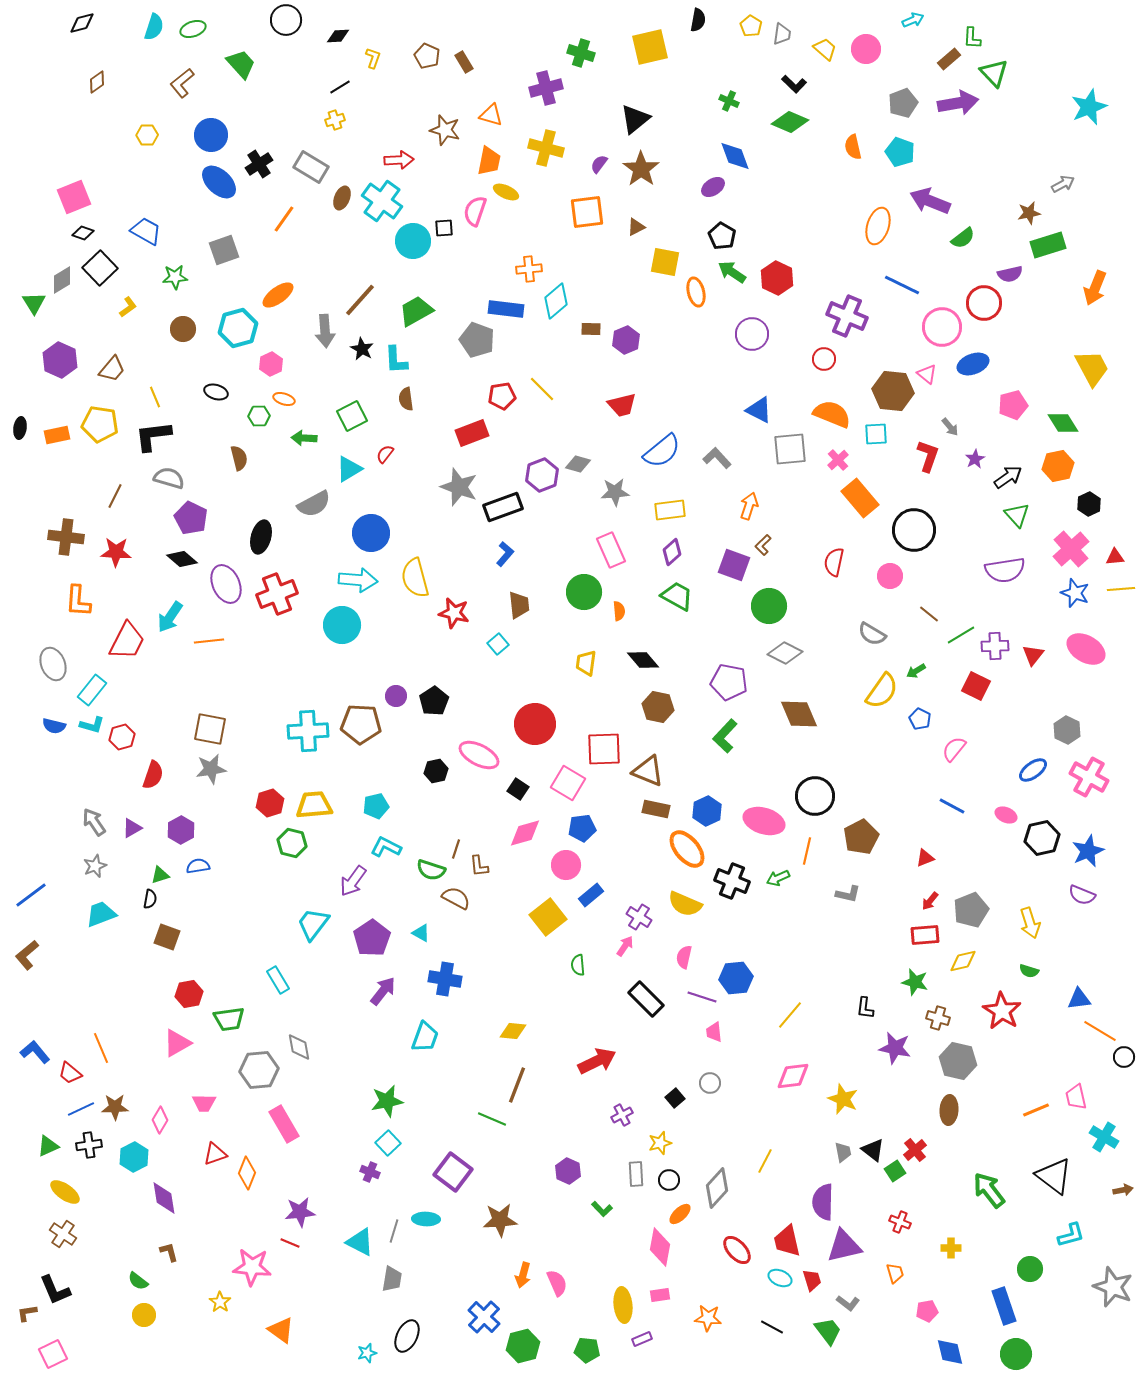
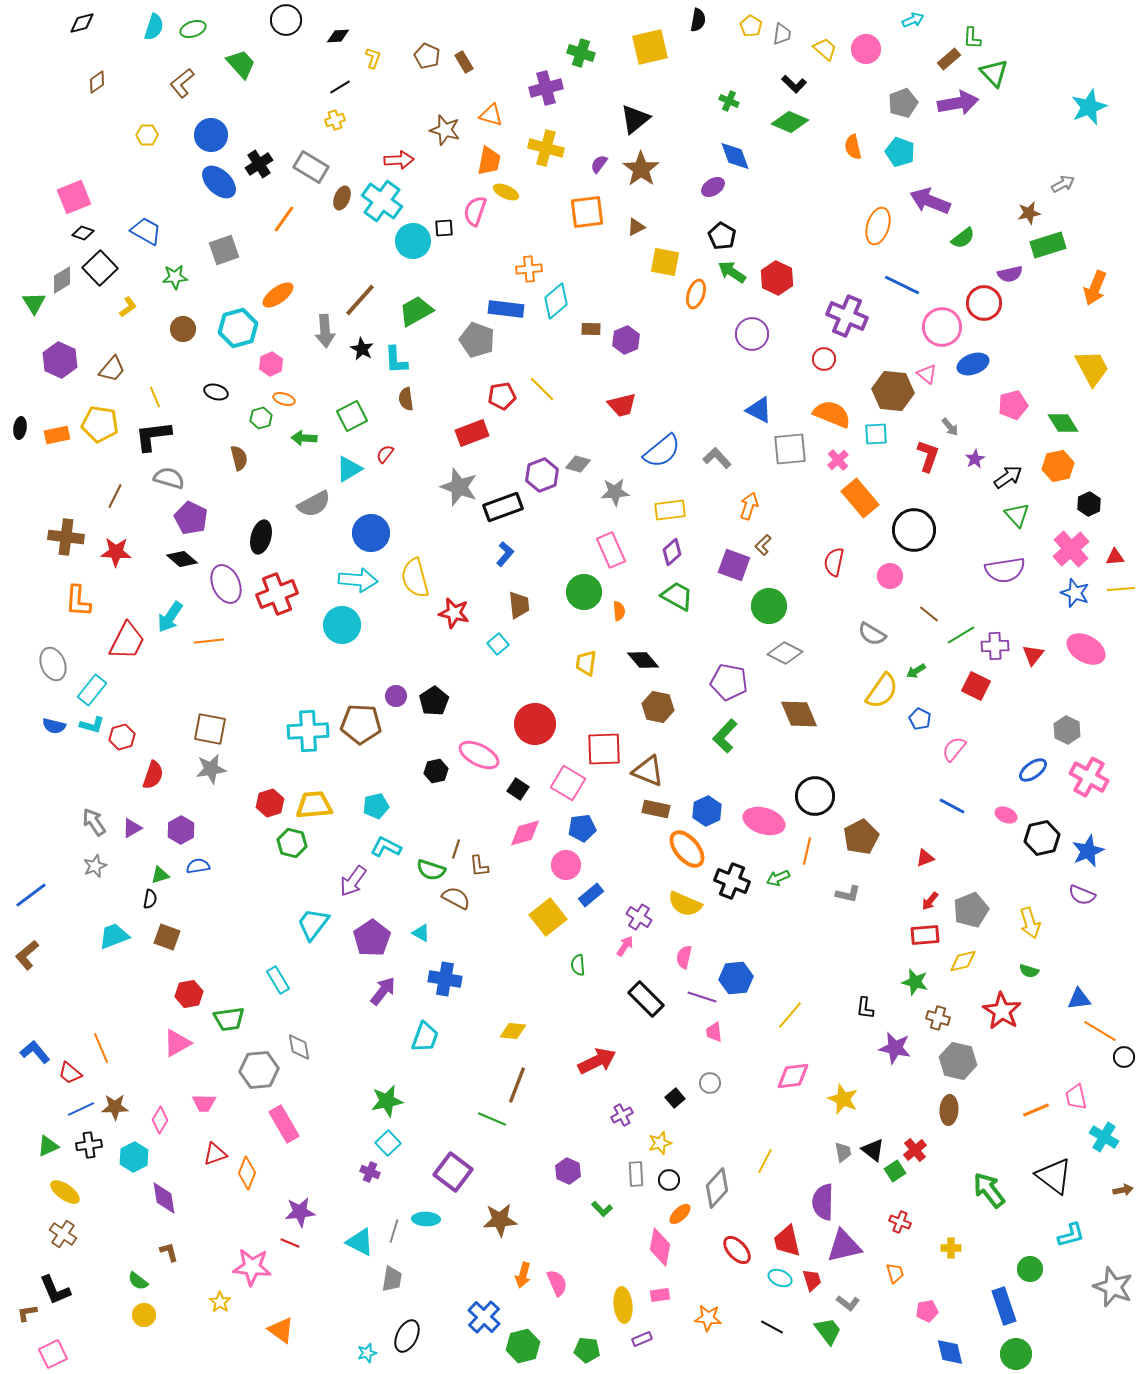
orange ellipse at (696, 292): moved 2 px down; rotated 32 degrees clockwise
green hexagon at (259, 416): moved 2 px right, 2 px down; rotated 15 degrees counterclockwise
cyan trapezoid at (101, 914): moved 13 px right, 22 px down
